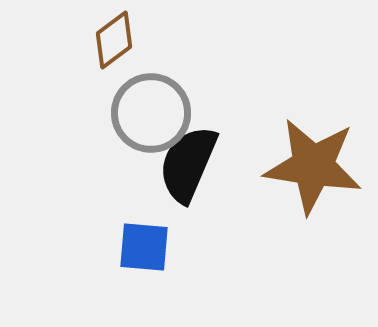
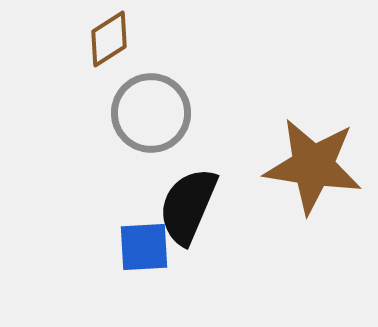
brown diamond: moved 5 px left, 1 px up; rotated 4 degrees clockwise
black semicircle: moved 42 px down
blue square: rotated 8 degrees counterclockwise
